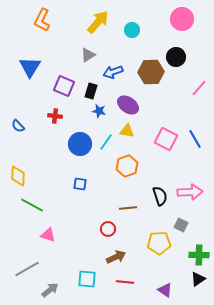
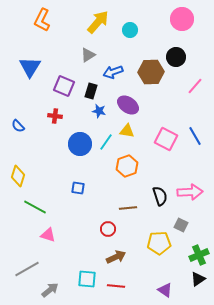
cyan circle: moved 2 px left
pink line: moved 4 px left, 2 px up
blue line: moved 3 px up
yellow diamond: rotated 15 degrees clockwise
blue square: moved 2 px left, 4 px down
green line: moved 3 px right, 2 px down
green cross: rotated 24 degrees counterclockwise
red line: moved 9 px left, 4 px down
